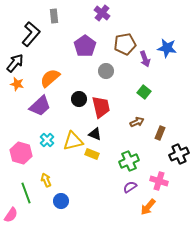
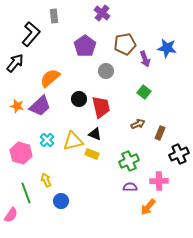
orange star: moved 22 px down
brown arrow: moved 1 px right, 2 px down
pink cross: rotated 18 degrees counterclockwise
purple semicircle: rotated 32 degrees clockwise
